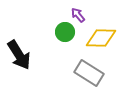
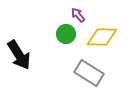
green circle: moved 1 px right, 2 px down
yellow diamond: moved 1 px right, 1 px up
